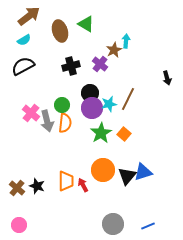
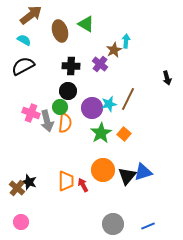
brown arrow: moved 2 px right, 1 px up
cyan semicircle: rotated 120 degrees counterclockwise
black cross: rotated 18 degrees clockwise
black circle: moved 22 px left, 2 px up
green circle: moved 2 px left, 2 px down
pink cross: rotated 18 degrees counterclockwise
black star: moved 8 px left, 4 px up
pink circle: moved 2 px right, 3 px up
